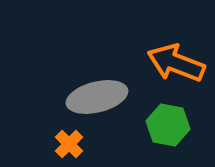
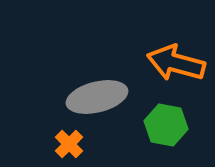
orange arrow: rotated 6 degrees counterclockwise
green hexagon: moved 2 px left
